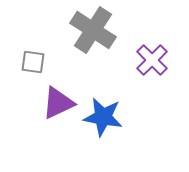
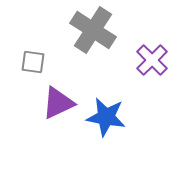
blue star: moved 3 px right
